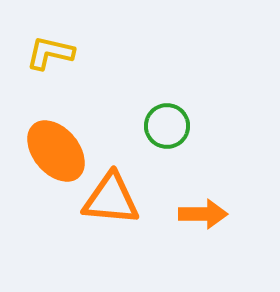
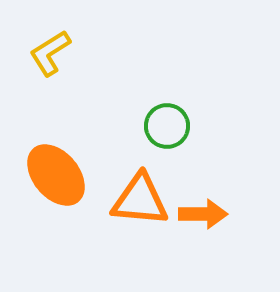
yellow L-shape: rotated 45 degrees counterclockwise
orange ellipse: moved 24 px down
orange triangle: moved 29 px right, 1 px down
